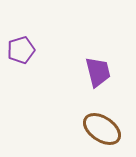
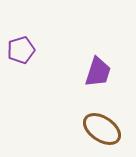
purple trapezoid: rotated 32 degrees clockwise
